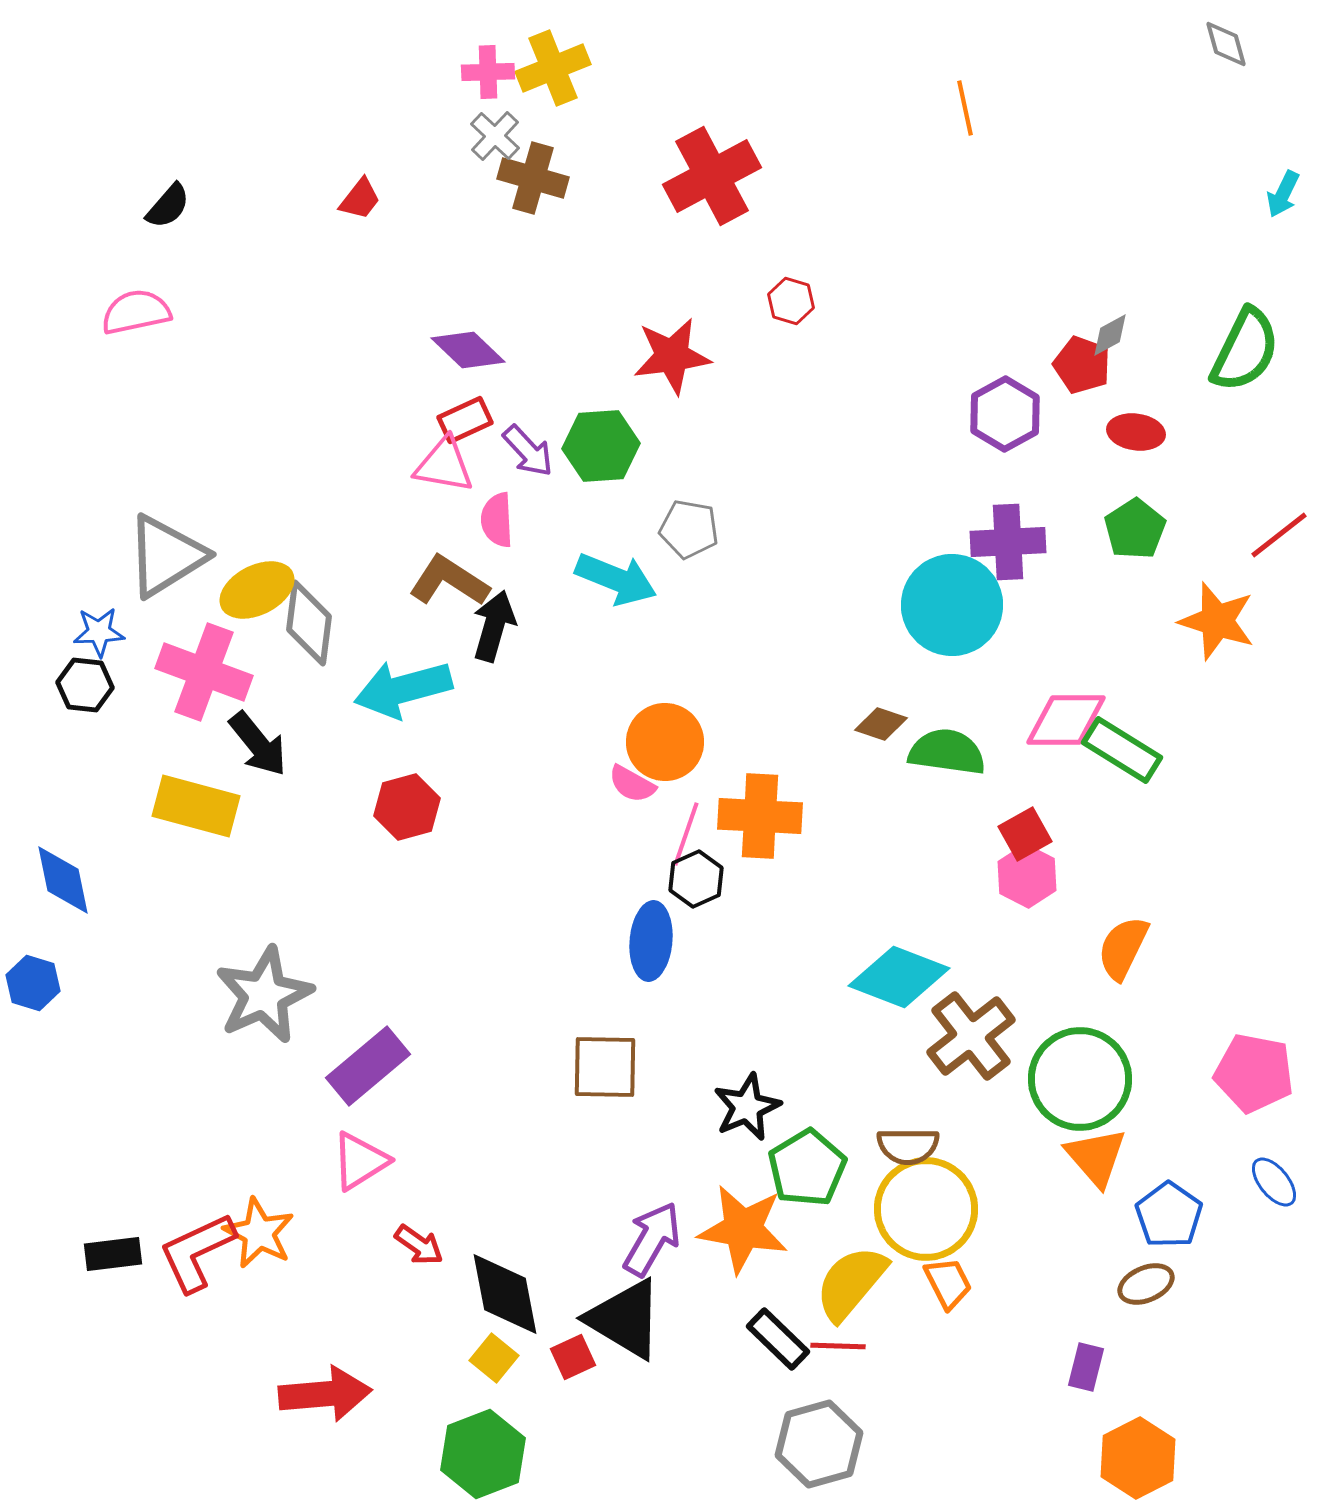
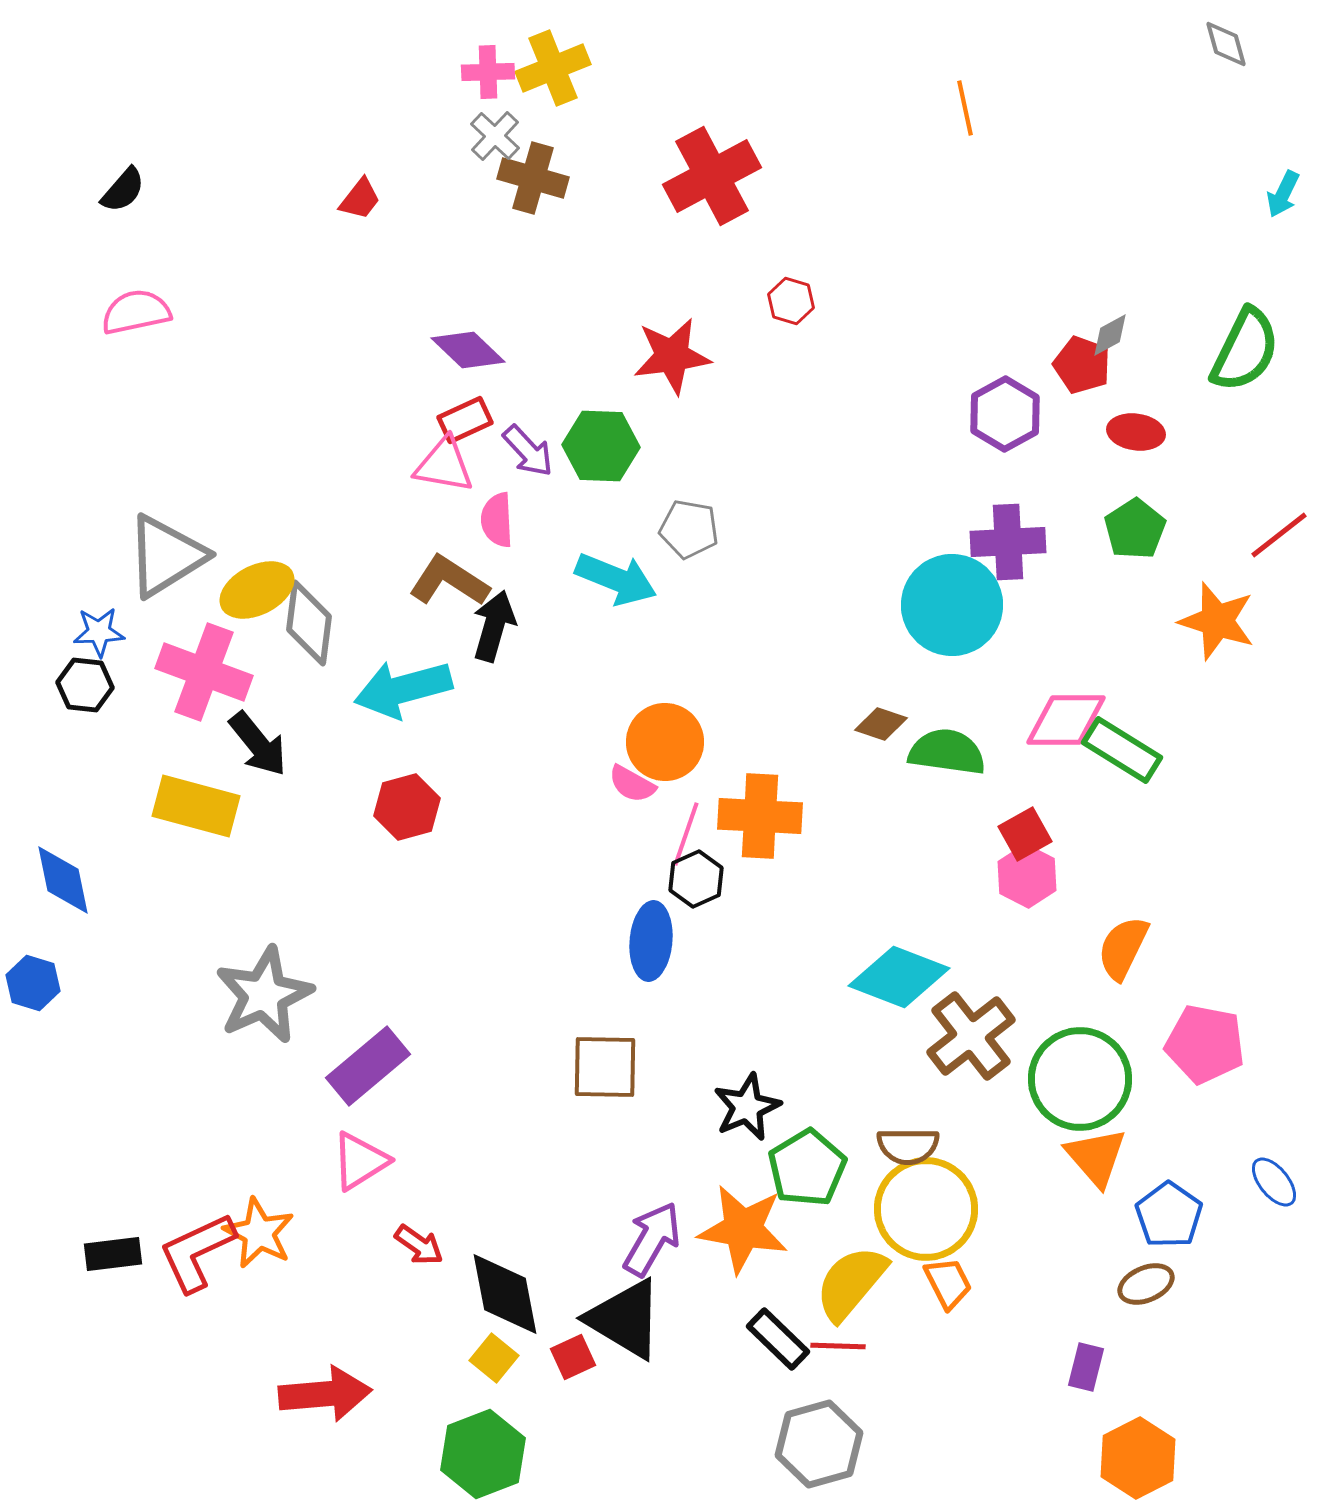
black semicircle at (168, 206): moved 45 px left, 16 px up
green hexagon at (601, 446): rotated 6 degrees clockwise
pink pentagon at (1254, 1073): moved 49 px left, 29 px up
